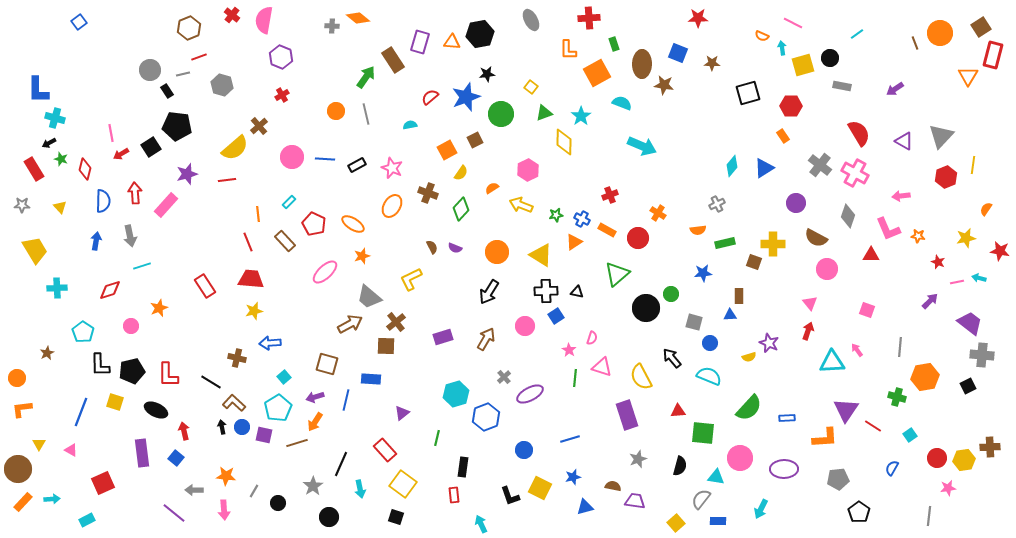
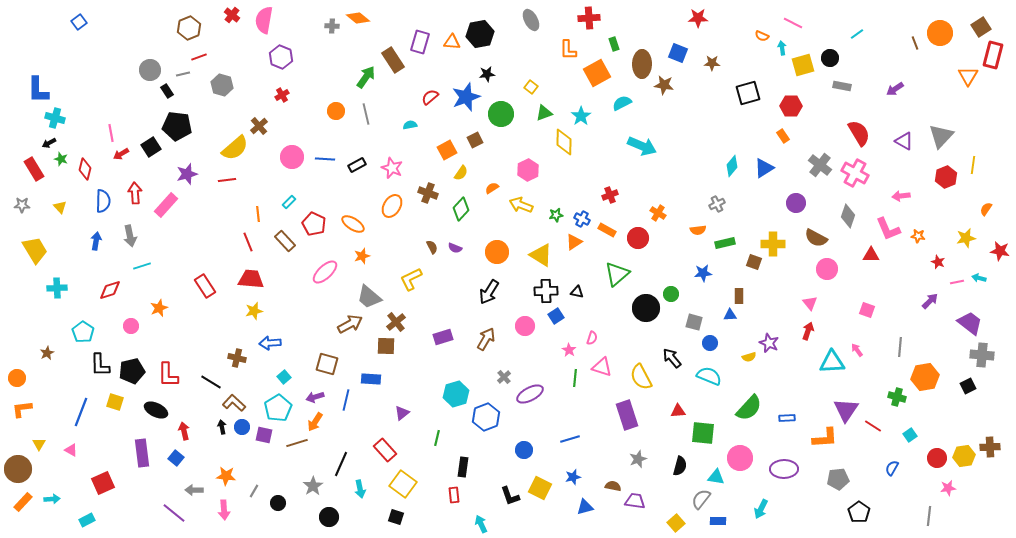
cyan semicircle at (622, 103): rotated 48 degrees counterclockwise
yellow hexagon at (964, 460): moved 4 px up
